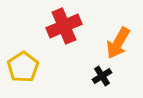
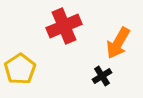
yellow pentagon: moved 3 px left, 2 px down
